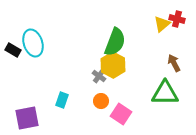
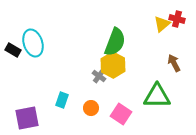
green triangle: moved 8 px left, 3 px down
orange circle: moved 10 px left, 7 px down
